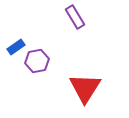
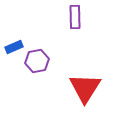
purple rectangle: rotated 30 degrees clockwise
blue rectangle: moved 2 px left; rotated 12 degrees clockwise
